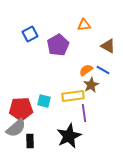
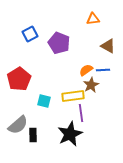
orange triangle: moved 9 px right, 6 px up
purple pentagon: moved 1 px right, 2 px up; rotated 20 degrees counterclockwise
blue line: rotated 32 degrees counterclockwise
red pentagon: moved 2 px left, 30 px up; rotated 30 degrees counterclockwise
purple line: moved 3 px left
gray semicircle: moved 2 px right, 3 px up
black star: moved 1 px right, 2 px up
black rectangle: moved 3 px right, 6 px up
